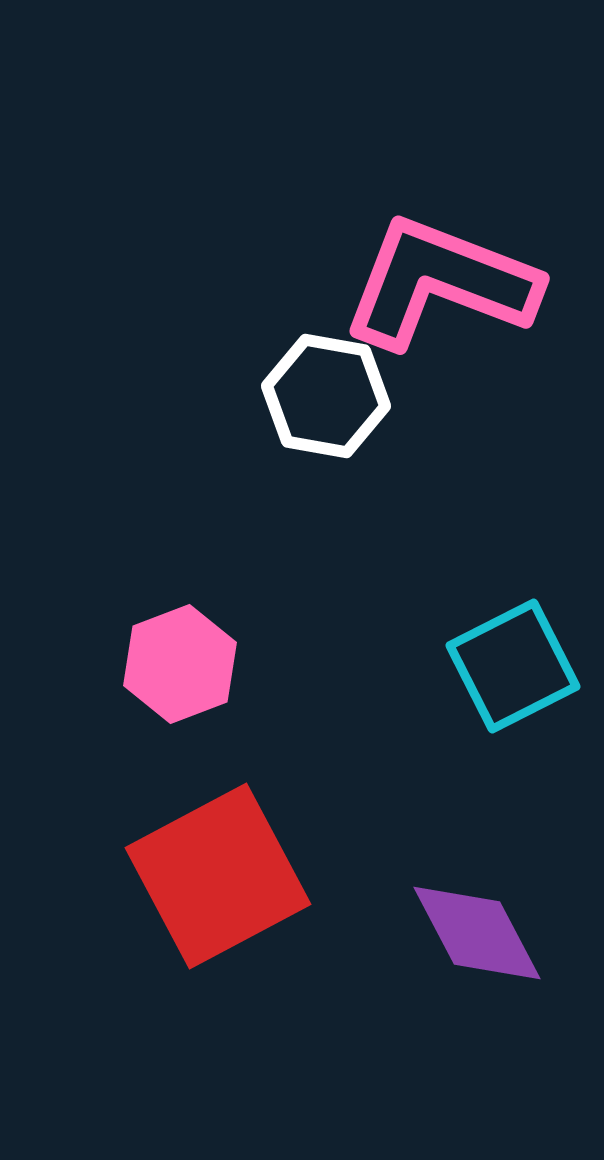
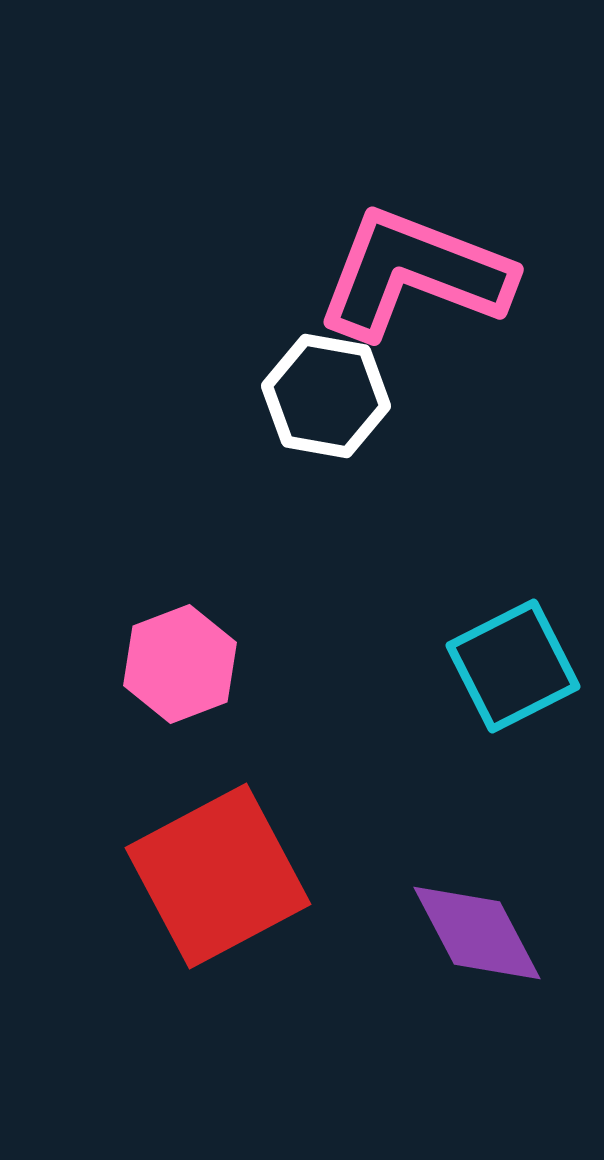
pink L-shape: moved 26 px left, 9 px up
